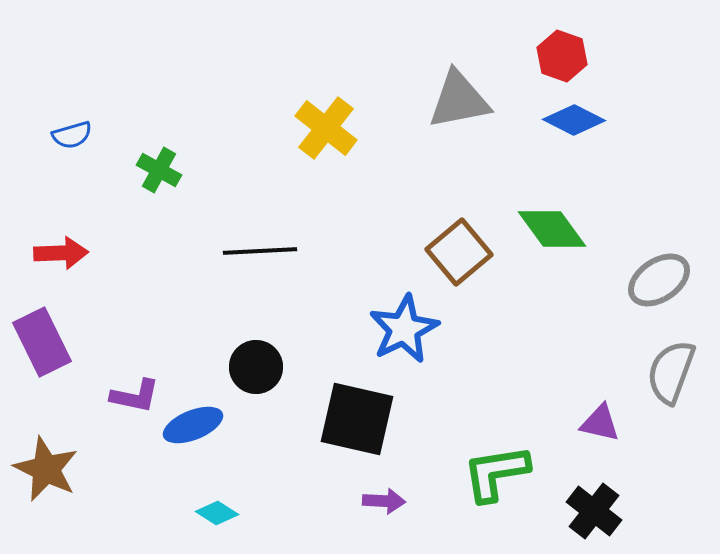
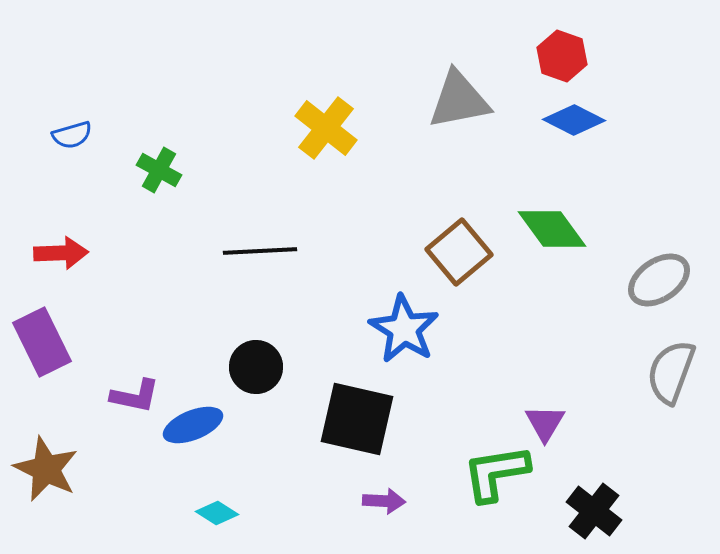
blue star: rotated 14 degrees counterclockwise
purple triangle: moved 55 px left; rotated 48 degrees clockwise
